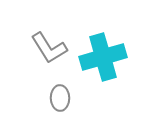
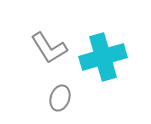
gray ellipse: rotated 20 degrees clockwise
